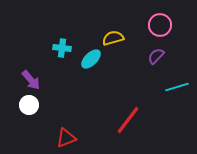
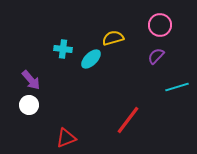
cyan cross: moved 1 px right, 1 px down
